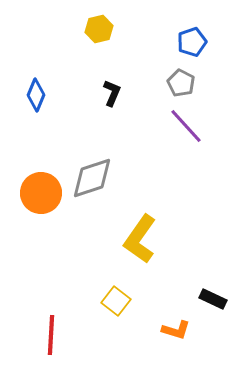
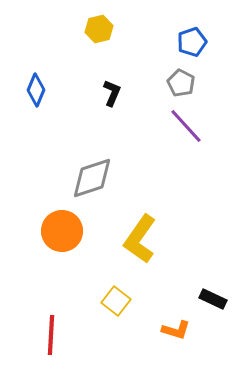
blue diamond: moved 5 px up
orange circle: moved 21 px right, 38 px down
